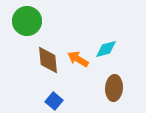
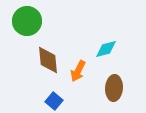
orange arrow: moved 12 px down; rotated 95 degrees counterclockwise
